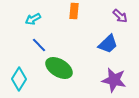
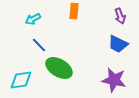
purple arrow: rotated 28 degrees clockwise
blue trapezoid: moved 10 px right; rotated 70 degrees clockwise
cyan diamond: moved 2 px right, 1 px down; rotated 50 degrees clockwise
